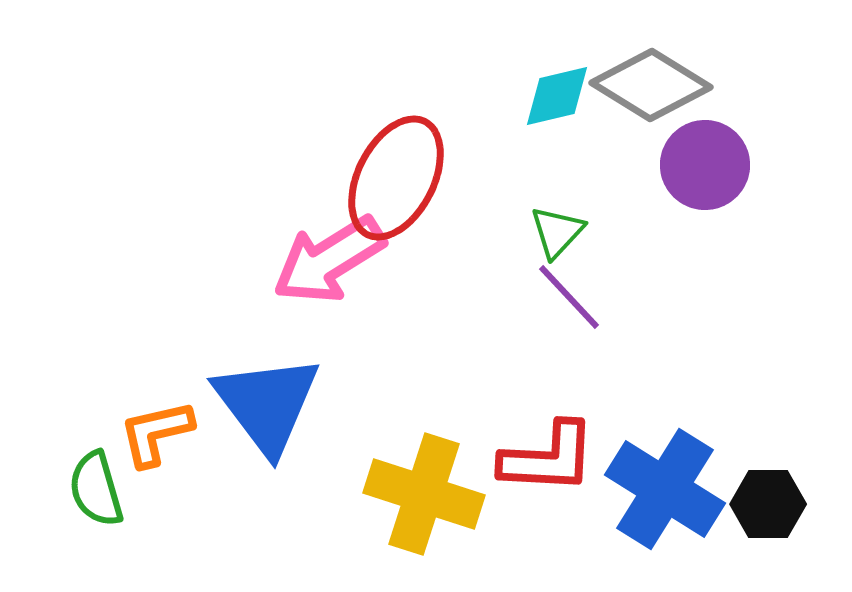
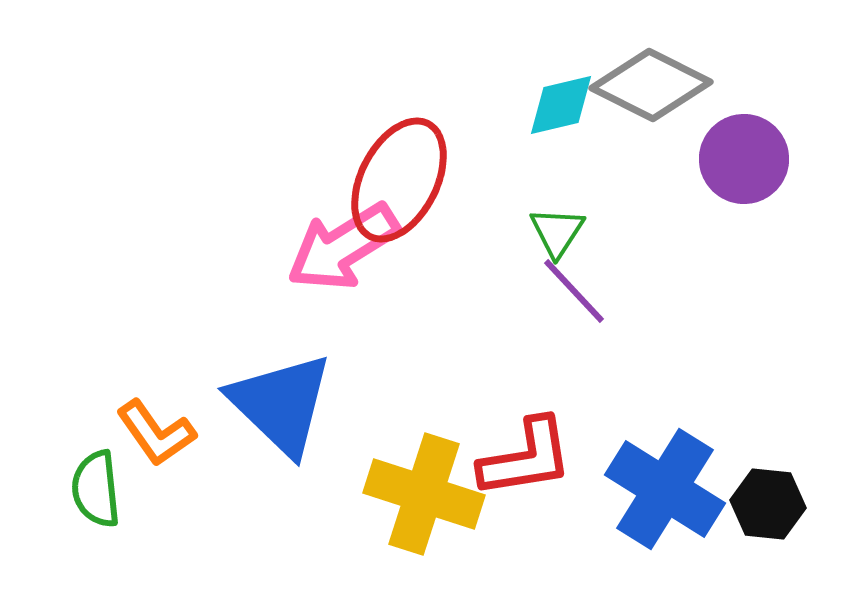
gray diamond: rotated 5 degrees counterclockwise
cyan diamond: moved 4 px right, 9 px down
purple circle: moved 39 px right, 6 px up
red ellipse: moved 3 px right, 2 px down
green triangle: rotated 10 degrees counterclockwise
pink arrow: moved 14 px right, 13 px up
purple line: moved 5 px right, 6 px up
blue triangle: moved 14 px right; rotated 9 degrees counterclockwise
orange L-shape: rotated 112 degrees counterclockwise
red L-shape: moved 22 px left; rotated 12 degrees counterclockwise
green semicircle: rotated 10 degrees clockwise
black hexagon: rotated 6 degrees clockwise
